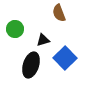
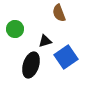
black triangle: moved 2 px right, 1 px down
blue square: moved 1 px right, 1 px up; rotated 10 degrees clockwise
